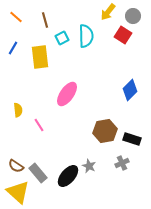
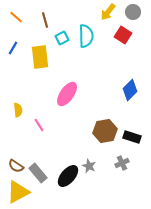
gray circle: moved 4 px up
black rectangle: moved 2 px up
yellow triangle: rotated 50 degrees clockwise
